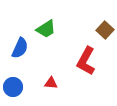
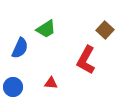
red L-shape: moved 1 px up
